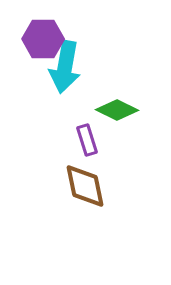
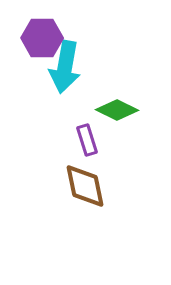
purple hexagon: moved 1 px left, 1 px up
